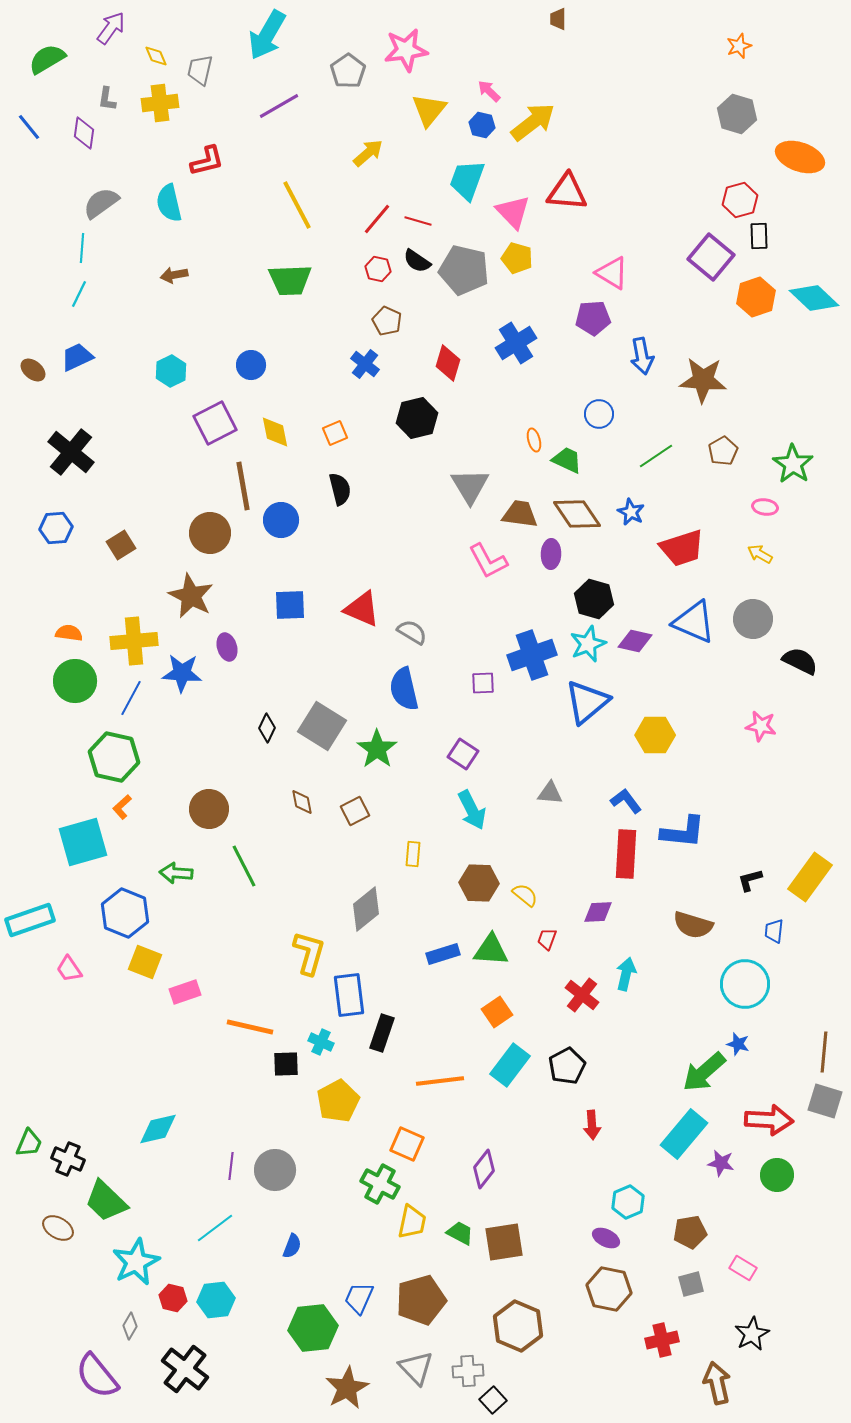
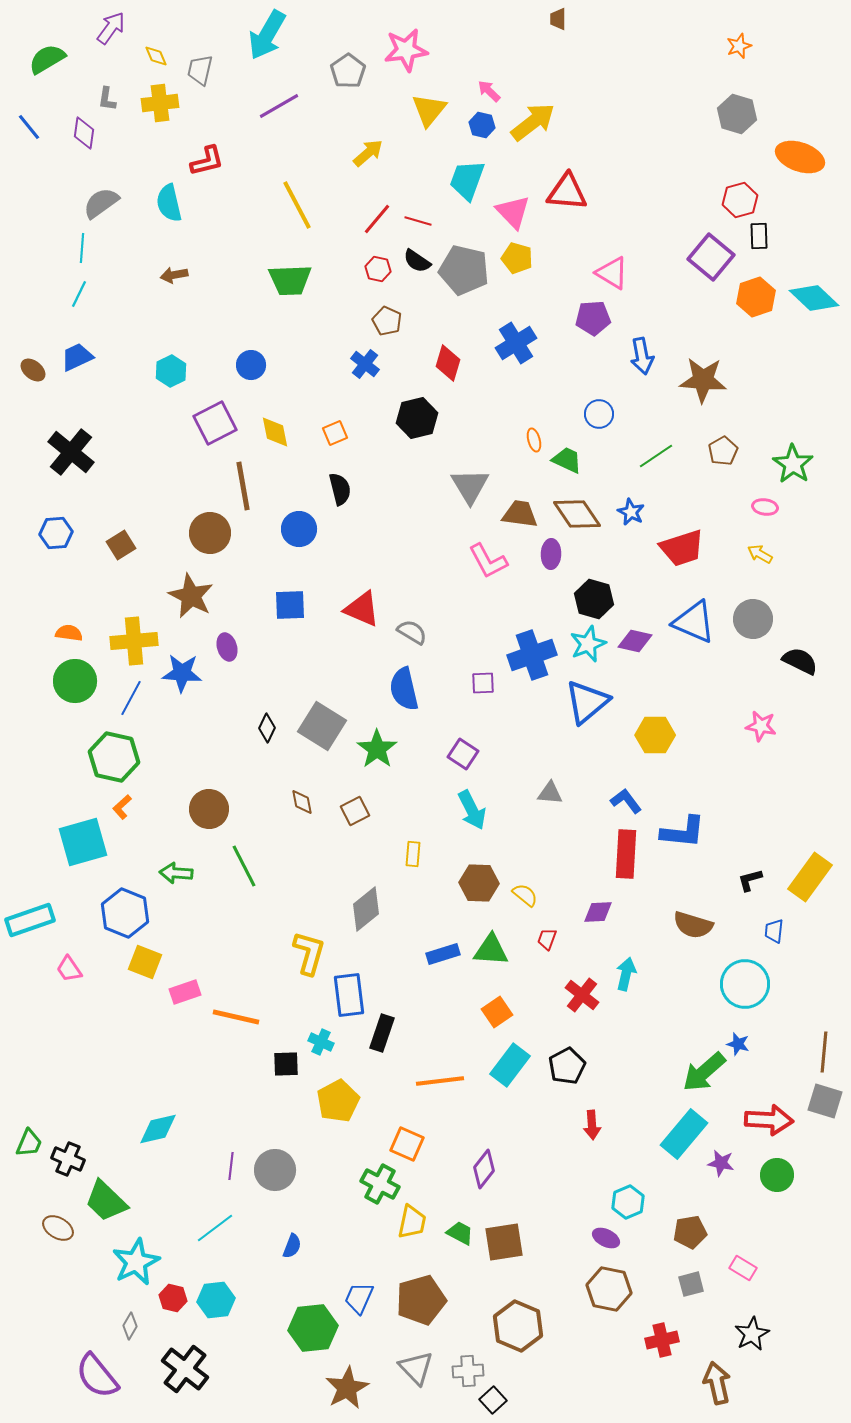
blue circle at (281, 520): moved 18 px right, 9 px down
blue hexagon at (56, 528): moved 5 px down
orange line at (250, 1027): moved 14 px left, 10 px up
